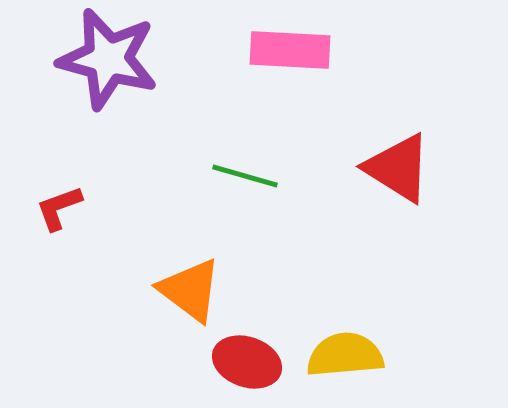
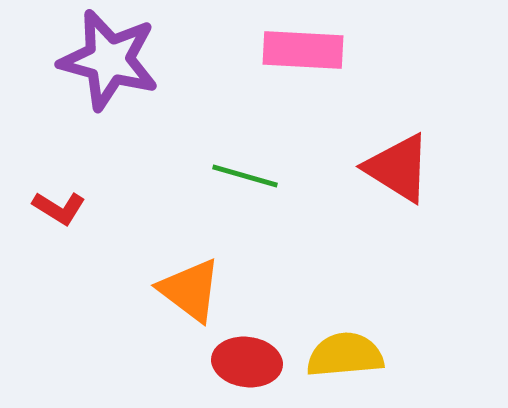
pink rectangle: moved 13 px right
purple star: moved 1 px right, 1 px down
red L-shape: rotated 128 degrees counterclockwise
red ellipse: rotated 12 degrees counterclockwise
